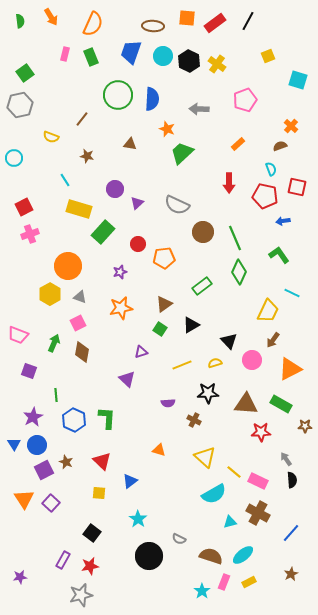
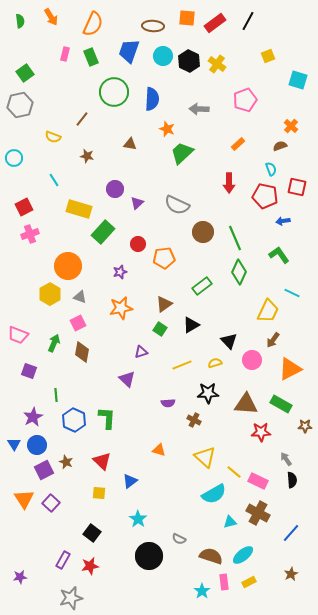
blue trapezoid at (131, 52): moved 2 px left, 1 px up
green circle at (118, 95): moved 4 px left, 3 px up
yellow semicircle at (51, 137): moved 2 px right
cyan line at (65, 180): moved 11 px left
pink rectangle at (224, 582): rotated 28 degrees counterclockwise
gray star at (81, 595): moved 10 px left, 3 px down
